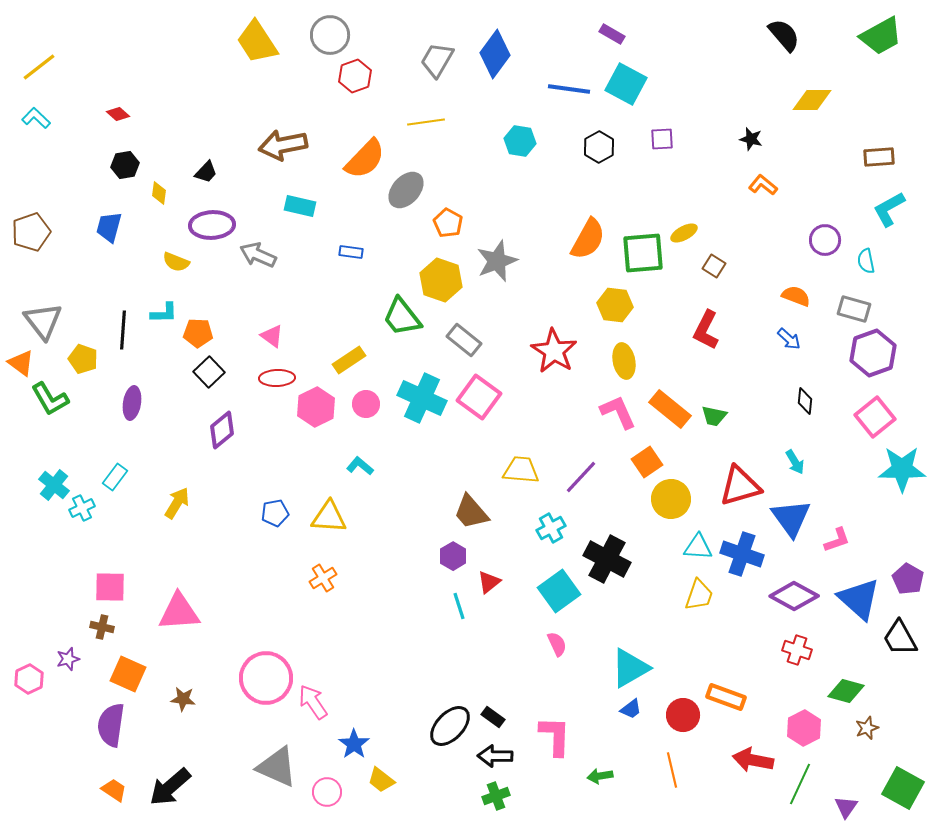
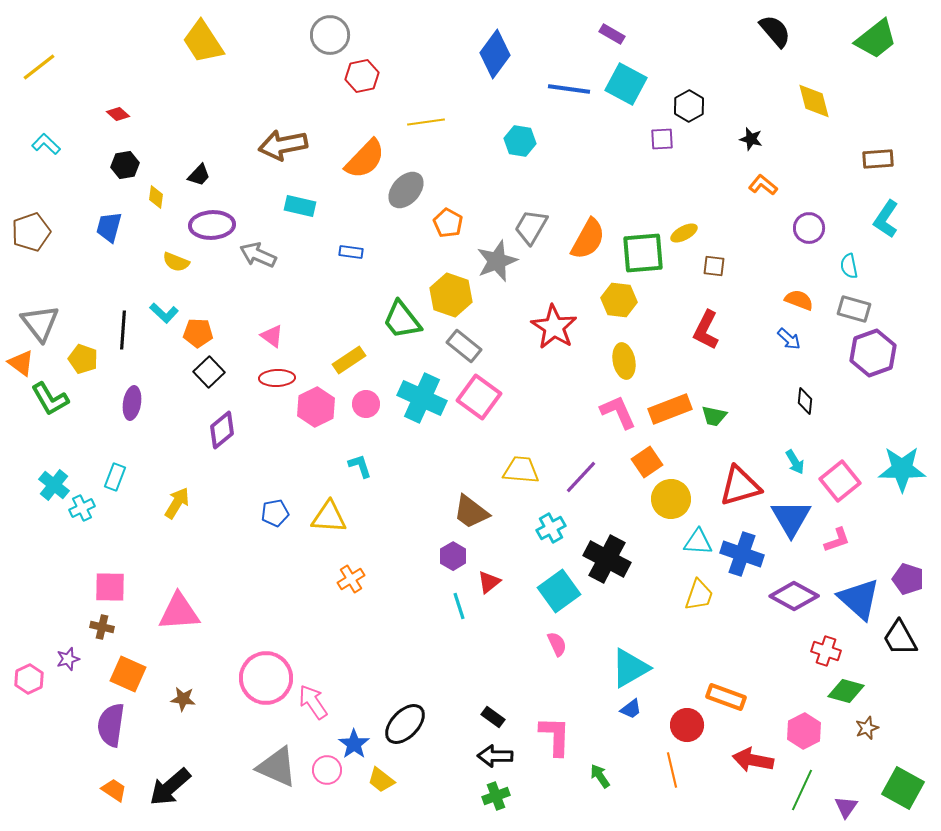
black semicircle at (784, 35): moved 9 px left, 4 px up
green trapezoid at (881, 36): moved 5 px left, 3 px down; rotated 9 degrees counterclockwise
yellow trapezoid at (257, 42): moved 54 px left
gray trapezoid at (437, 60): moved 94 px right, 167 px down
red hexagon at (355, 76): moved 7 px right; rotated 8 degrees clockwise
yellow diamond at (812, 100): moved 2 px right, 1 px down; rotated 75 degrees clockwise
cyan L-shape at (36, 118): moved 10 px right, 26 px down
black hexagon at (599, 147): moved 90 px right, 41 px up
brown rectangle at (879, 157): moved 1 px left, 2 px down
black trapezoid at (206, 172): moved 7 px left, 3 px down
yellow diamond at (159, 193): moved 3 px left, 4 px down
cyan L-shape at (889, 209): moved 3 px left, 10 px down; rotated 27 degrees counterclockwise
purple circle at (825, 240): moved 16 px left, 12 px up
cyan semicircle at (866, 261): moved 17 px left, 5 px down
brown square at (714, 266): rotated 25 degrees counterclockwise
yellow hexagon at (441, 280): moved 10 px right, 15 px down
orange semicircle at (796, 296): moved 3 px right, 4 px down
yellow hexagon at (615, 305): moved 4 px right, 5 px up
cyan L-shape at (164, 313): rotated 44 degrees clockwise
green trapezoid at (402, 317): moved 3 px down
gray triangle at (43, 321): moved 3 px left, 2 px down
gray rectangle at (464, 340): moved 6 px down
red star at (554, 351): moved 24 px up
orange rectangle at (670, 409): rotated 60 degrees counterclockwise
pink square at (875, 417): moved 35 px left, 64 px down
cyan L-shape at (360, 466): rotated 32 degrees clockwise
cyan rectangle at (115, 477): rotated 16 degrees counterclockwise
brown trapezoid at (471, 512): rotated 12 degrees counterclockwise
blue triangle at (791, 518): rotated 6 degrees clockwise
cyan triangle at (698, 547): moved 5 px up
orange cross at (323, 578): moved 28 px right, 1 px down
purple pentagon at (908, 579): rotated 12 degrees counterclockwise
red cross at (797, 650): moved 29 px right, 1 px down
red circle at (683, 715): moved 4 px right, 10 px down
black ellipse at (450, 726): moved 45 px left, 2 px up
pink hexagon at (804, 728): moved 3 px down
green arrow at (600, 776): rotated 65 degrees clockwise
green line at (800, 784): moved 2 px right, 6 px down
pink circle at (327, 792): moved 22 px up
